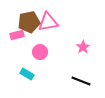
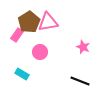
brown pentagon: rotated 20 degrees counterclockwise
pink rectangle: rotated 40 degrees counterclockwise
pink star: rotated 16 degrees counterclockwise
cyan rectangle: moved 5 px left
black line: moved 1 px left
